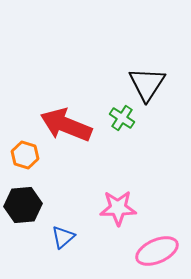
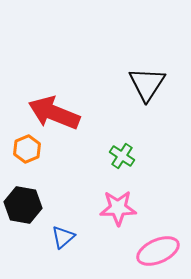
green cross: moved 38 px down
red arrow: moved 12 px left, 12 px up
orange hexagon: moved 2 px right, 6 px up; rotated 20 degrees clockwise
black hexagon: rotated 15 degrees clockwise
pink ellipse: moved 1 px right
